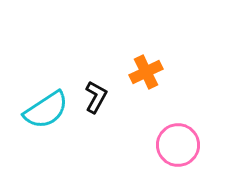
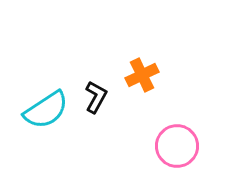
orange cross: moved 4 px left, 3 px down
pink circle: moved 1 px left, 1 px down
